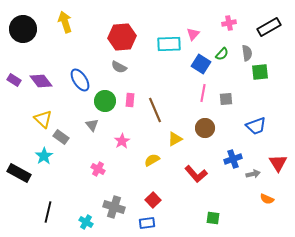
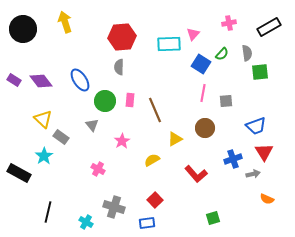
gray semicircle at (119, 67): rotated 63 degrees clockwise
gray square at (226, 99): moved 2 px down
red triangle at (278, 163): moved 14 px left, 11 px up
red square at (153, 200): moved 2 px right
green square at (213, 218): rotated 24 degrees counterclockwise
